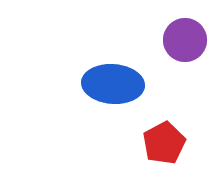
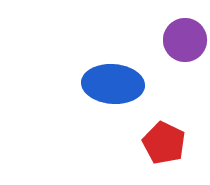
red pentagon: rotated 18 degrees counterclockwise
